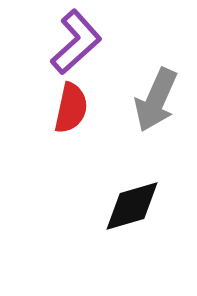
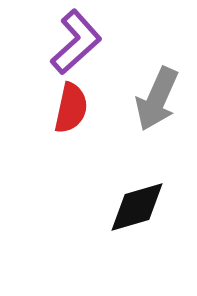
gray arrow: moved 1 px right, 1 px up
black diamond: moved 5 px right, 1 px down
